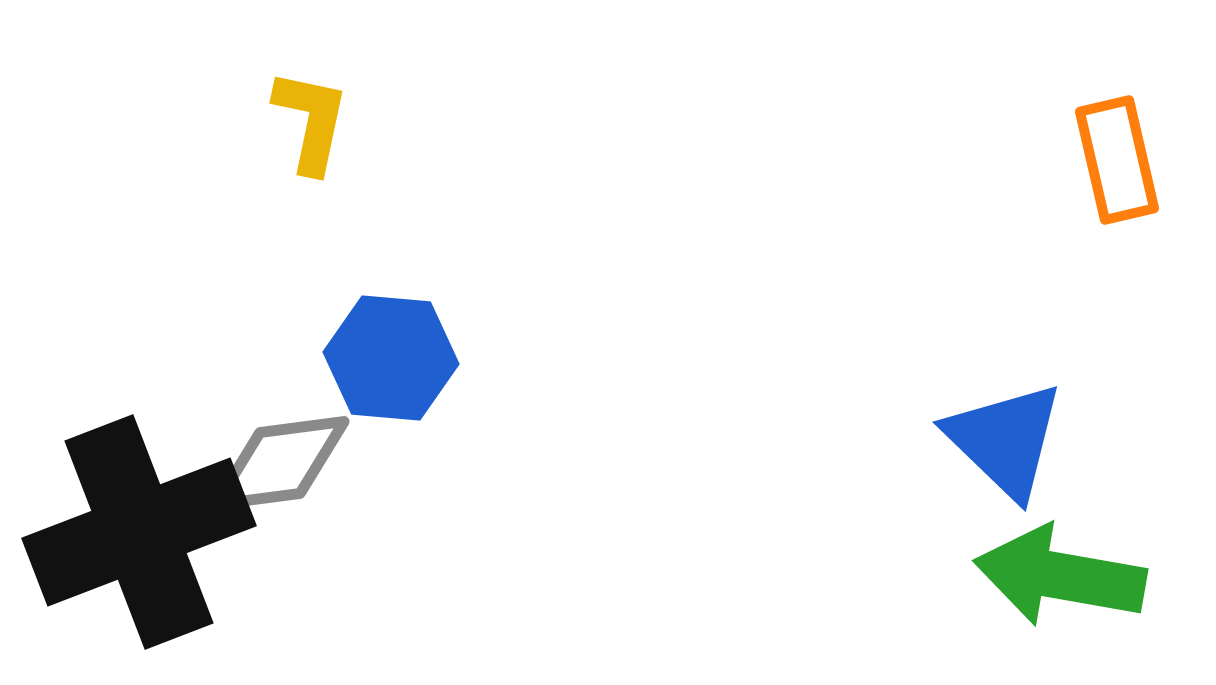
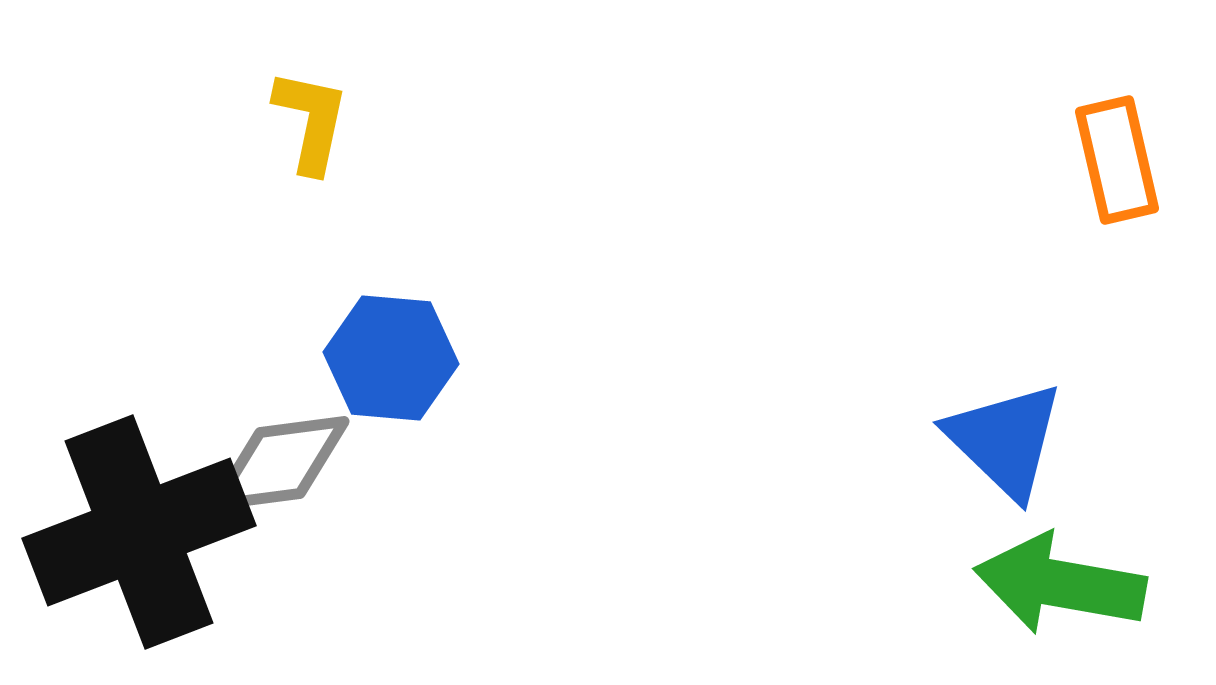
green arrow: moved 8 px down
